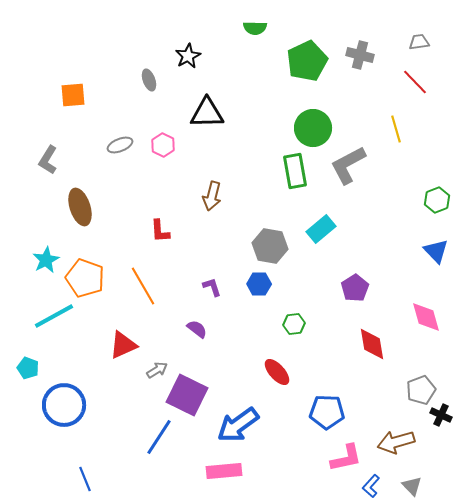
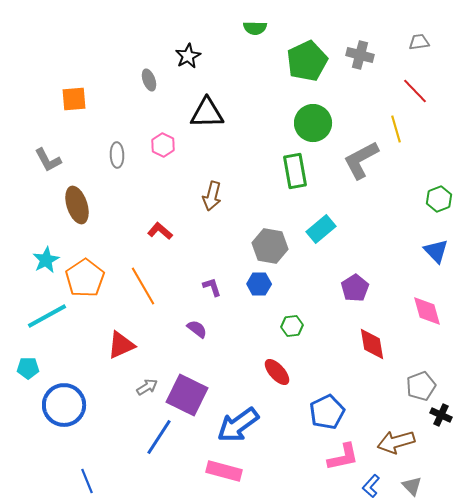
red line at (415, 82): moved 9 px down
orange square at (73, 95): moved 1 px right, 4 px down
green circle at (313, 128): moved 5 px up
gray ellipse at (120, 145): moved 3 px left, 10 px down; rotated 70 degrees counterclockwise
gray L-shape at (48, 160): rotated 60 degrees counterclockwise
gray L-shape at (348, 165): moved 13 px right, 5 px up
green hexagon at (437, 200): moved 2 px right, 1 px up
brown ellipse at (80, 207): moved 3 px left, 2 px up
red L-shape at (160, 231): rotated 135 degrees clockwise
orange pentagon at (85, 278): rotated 18 degrees clockwise
cyan line at (54, 316): moved 7 px left
pink diamond at (426, 317): moved 1 px right, 6 px up
green hexagon at (294, 324): moved 2 px left, 2 px down
red triangle at (123, 345): moved 2 px left
cyan pentagon at (28, 368): rotated 20 degrees counterclockwise
gray arrow at (157, 370): moved 10 px left, 17 px down
gray pentagon at (421, 390): moved 4 px up
blue pentagon at (327, 412): rotated 28 degrees counterclockwise
pink L-shape at (346, 458): moved 3 px left, 1 px up
pink rectangle at (224, 471): rotated 20 degrees clockwise
blue line at (85, 479): moved 2 px right, 2 px down
